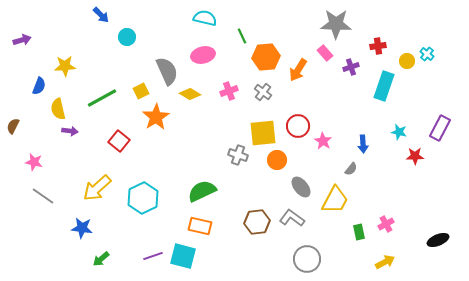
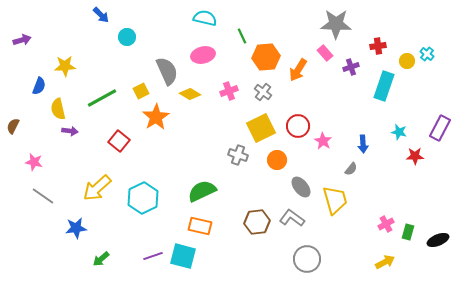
yellow square at (263, 133): moved 2 px left, 5 px up; rotated 20 degrees counterclockwise
yellow trapezoid at (335, 200): rotated 44 degrees counterclockwise
blue star at (82, 228): moved 6 px left; rotated 15 degrees counterclockwise
green rectangle at (359, 232): moved 49 px right; rotated 28 degrees clockwise
